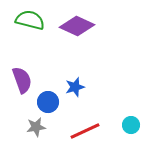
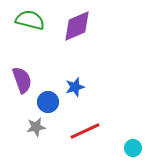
purple diamond: rotated 48 degrees counterclockwise
cyan circle: moved 2 px right, 23 px down
